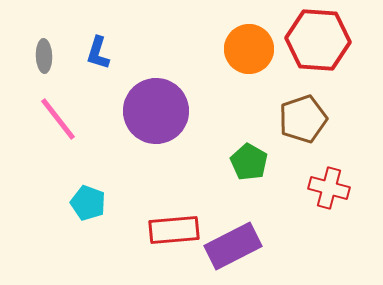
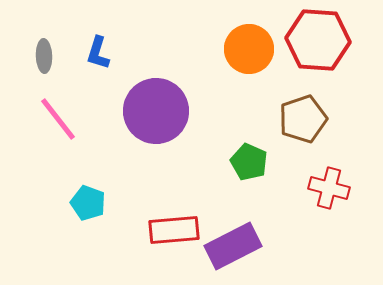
green pentagon: rotated 6 degrees counterclockwise
